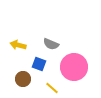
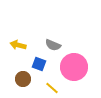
gray semicircle: moved 2 px right, 1 px down
